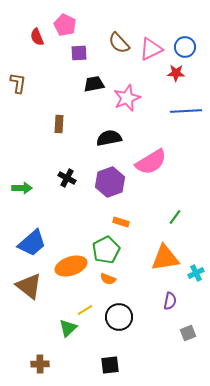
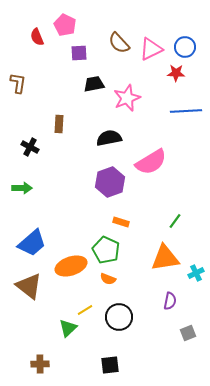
black cross: moved 37 px left, 31 px up
green line: moved 4 px down
green pentagon: rotated 20 degrees counterclockwise
